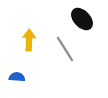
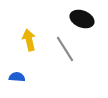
black ellipse: rotated 25 degrees counterclockwise
yellow arrow: rotated 15 degrees counterclockwise
